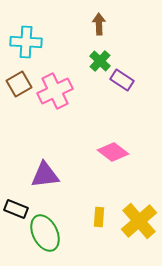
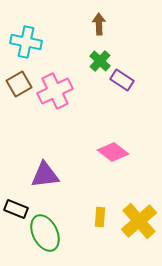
cyan cross: rotated 8 degrees clockwise
yellow rectangle: moved 1 px right
